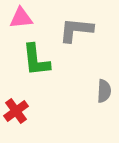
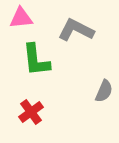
gray L-shape: rotated 21 degrees clockwise
gray semicircle: rotated 20 degrees clockwise
red cross: moved 15 px right, 1 px down
